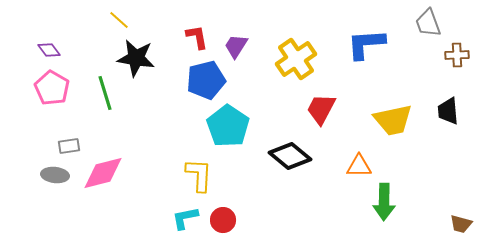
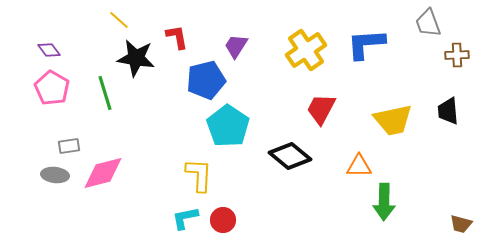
red L-shape: moved 20 px left
yellow cross: moved 10 px right, 9 px up
